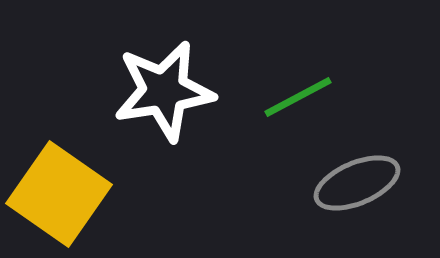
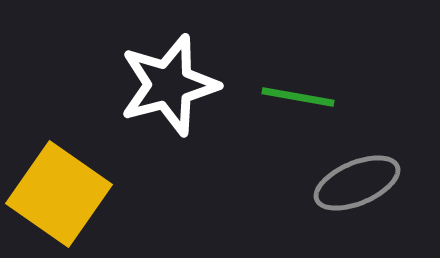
white star: moved 5 px right, 6 px up; rotated 6 degrees counterclockwise
green line: rotated 38 degrees clockwise
